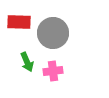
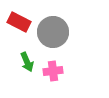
red rectangle: rotated 25 degrees clockwise
gray circle: moved 1 px up
